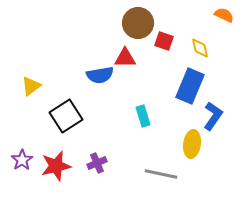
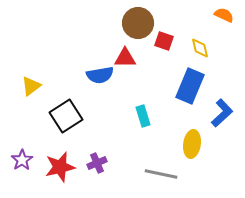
blue L-shape: moved 9 px right, 3 px up; rotated 12 degrees clockwise
red star: moved 4 px right, 1 px down
